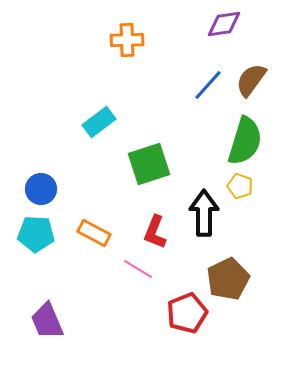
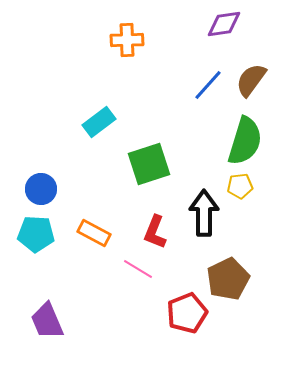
yellow pentagon: rotated 25 degrees counterclockwise
